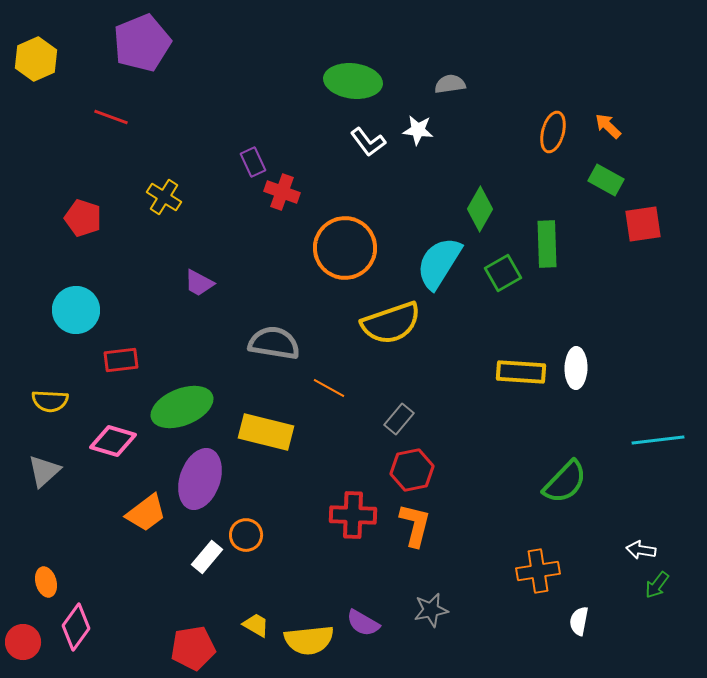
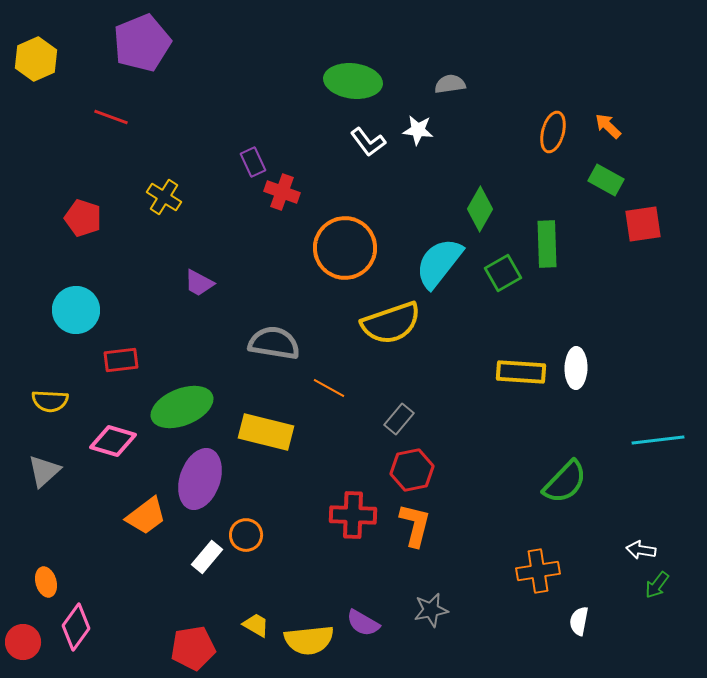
cyan semicircle at (439, 263): rotated 6 degrees clockwise
orange trapezoid at (146, 513): moved 3 px down
